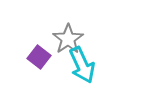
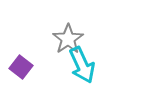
purple square: moved 18 px left, 10 px down
